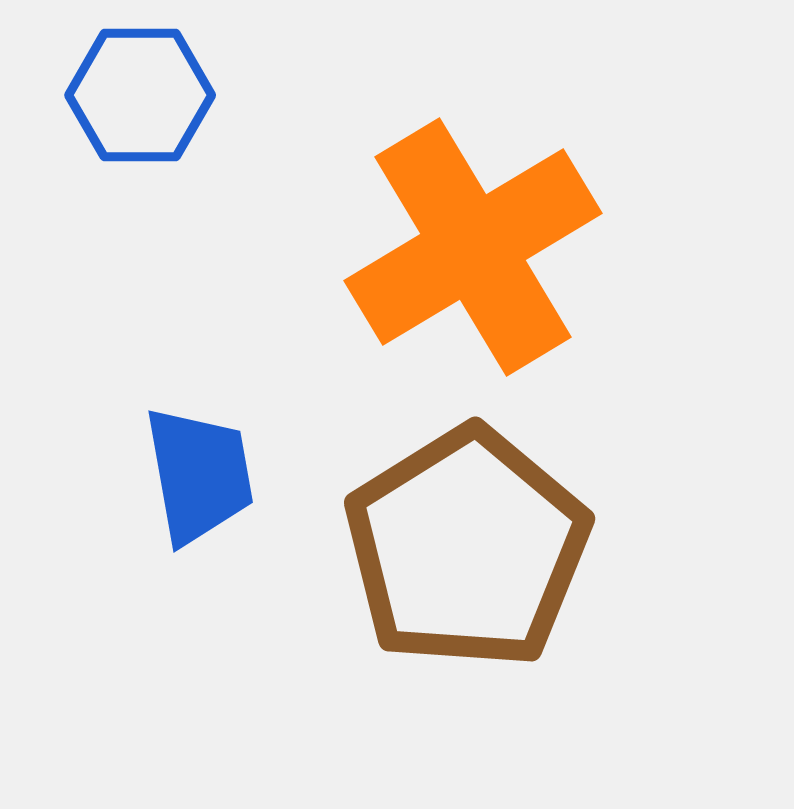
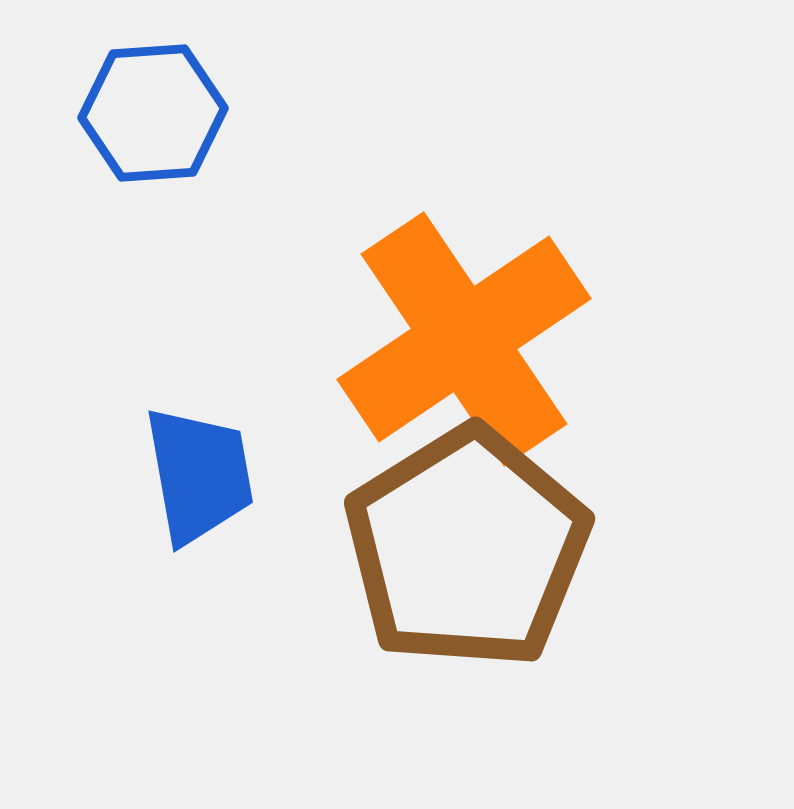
blue hexagon: moved 13 px right, 18 px down; rotated 4 degrees counterclockwise
orange cross: moved 9 px left, 92 px down; rotated 3 degrees counterclockwise
